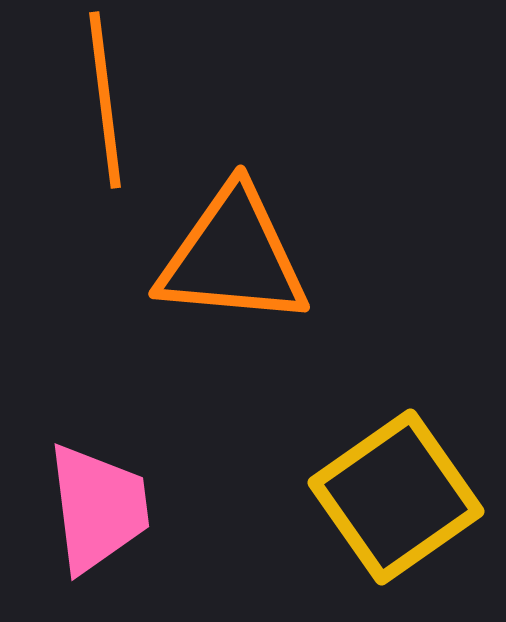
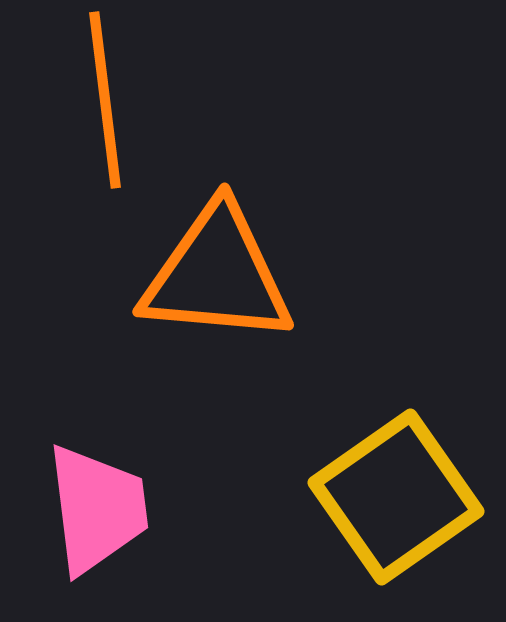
orange triangle: moved 16 px left, 18 px down
pink trapezoid: moved 1 px left, 1 px down
